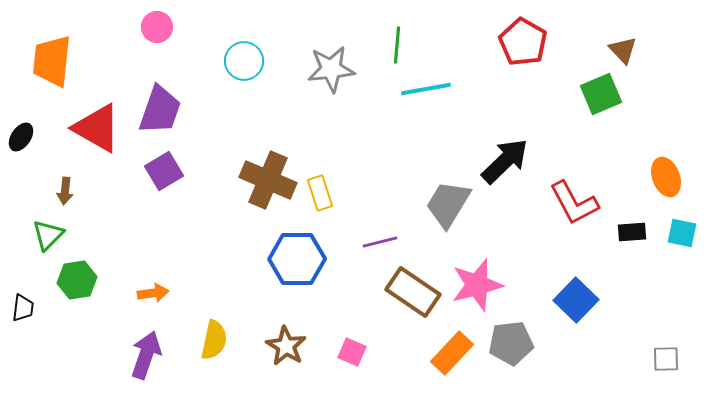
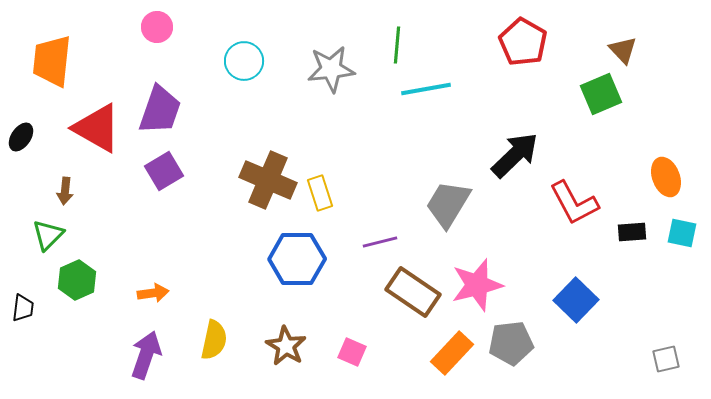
black arrow: moved 10 px right, 6 px up
green hexagon: rotated 15 degrees counterclockwise
gray square: rotated 12 degrees counterclockwise
